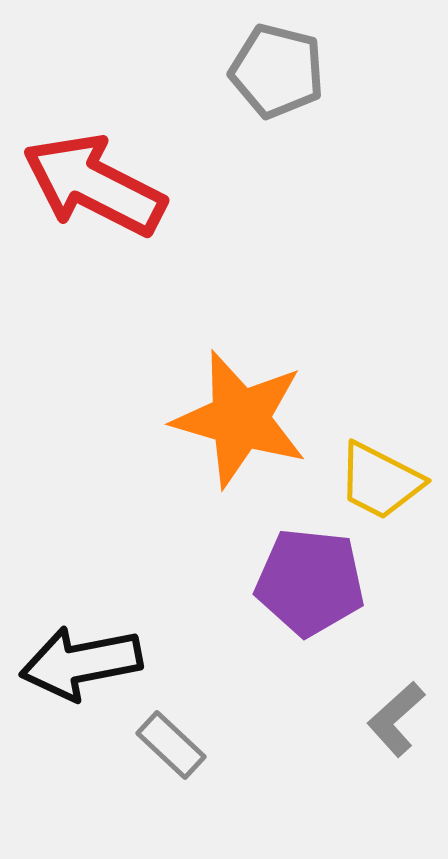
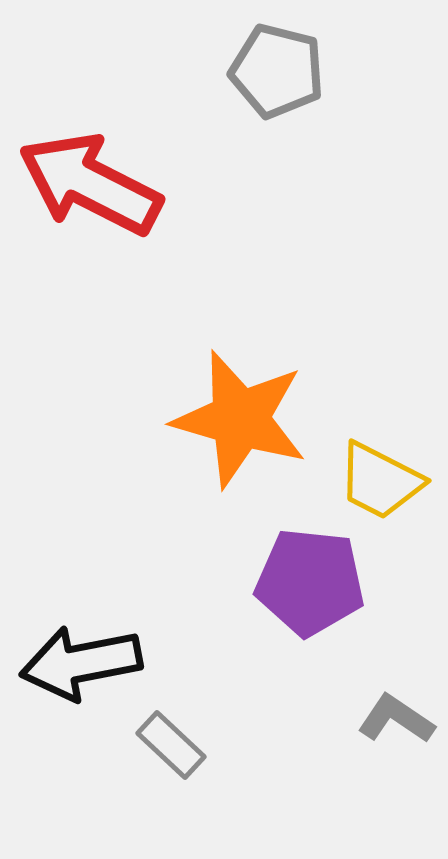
red arrow: moved 4 px left, 1 px up
gray L-shape: rotated 76 degrees clockwise
